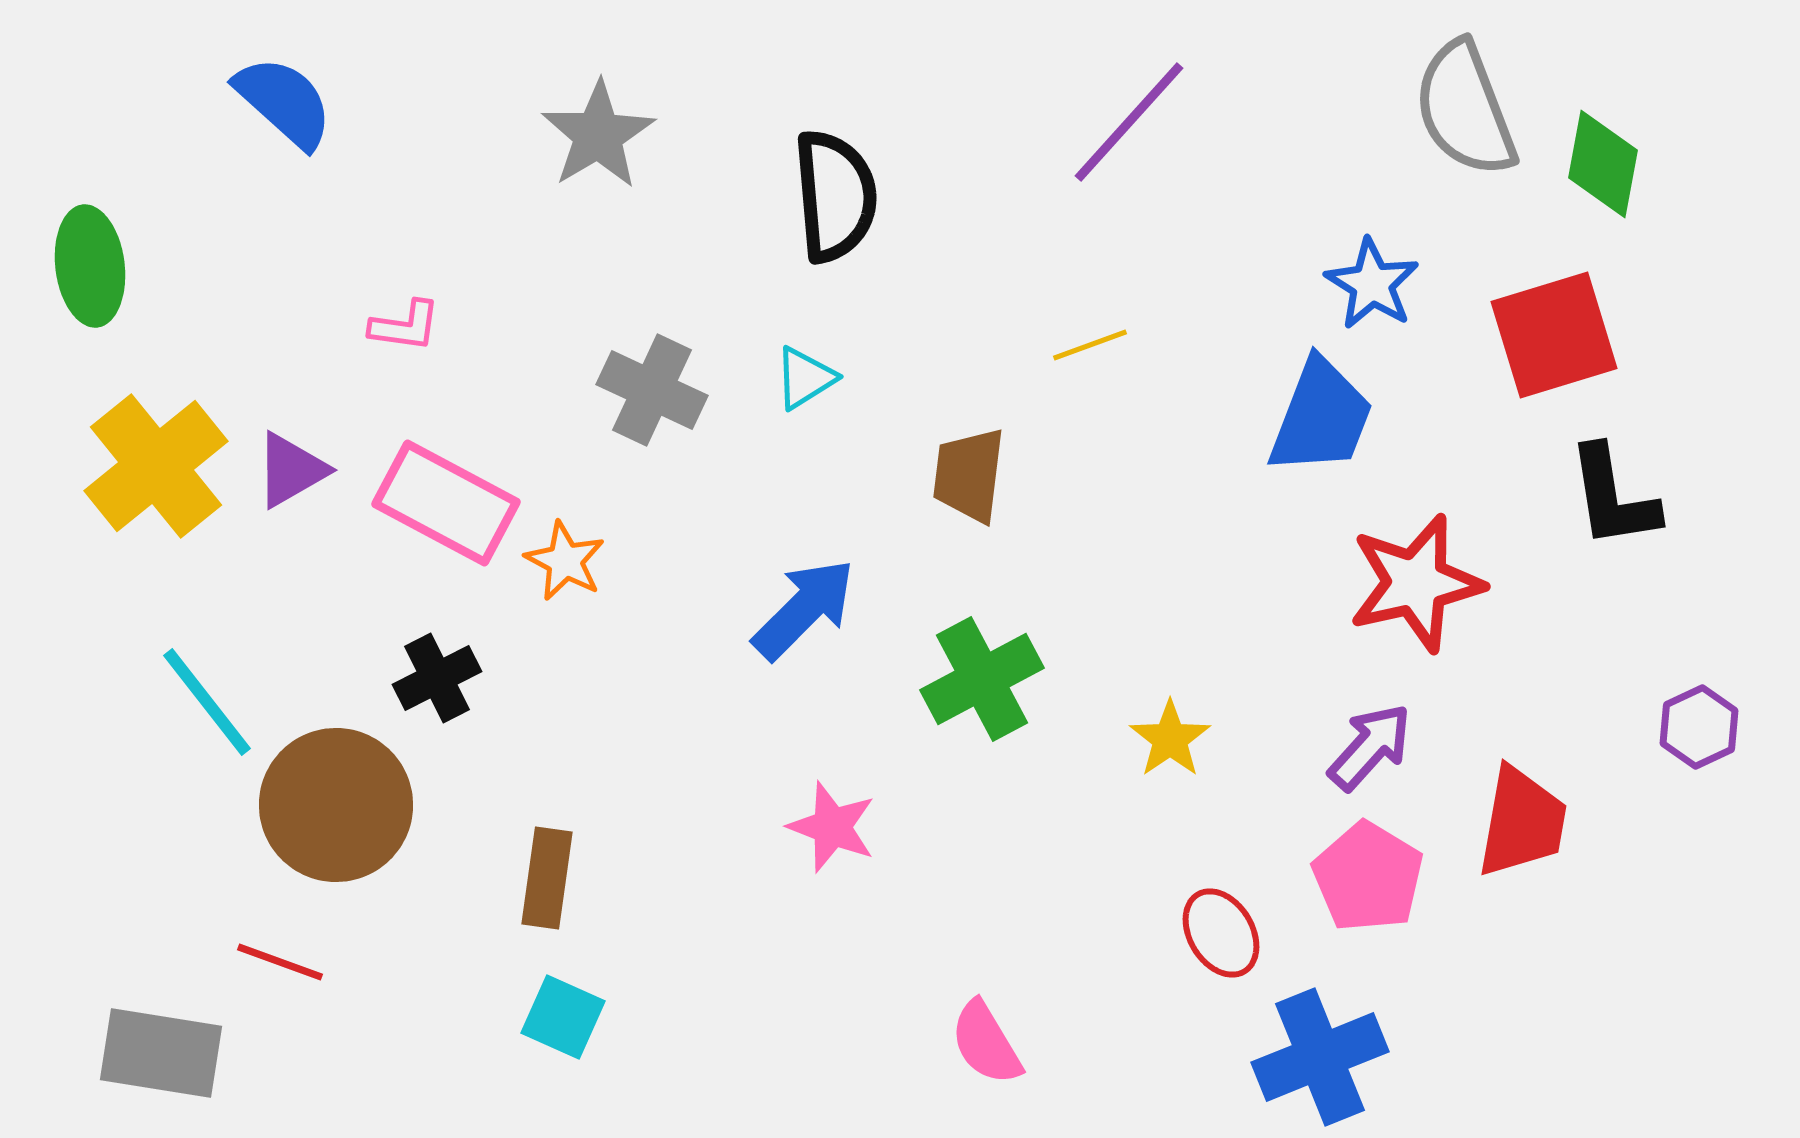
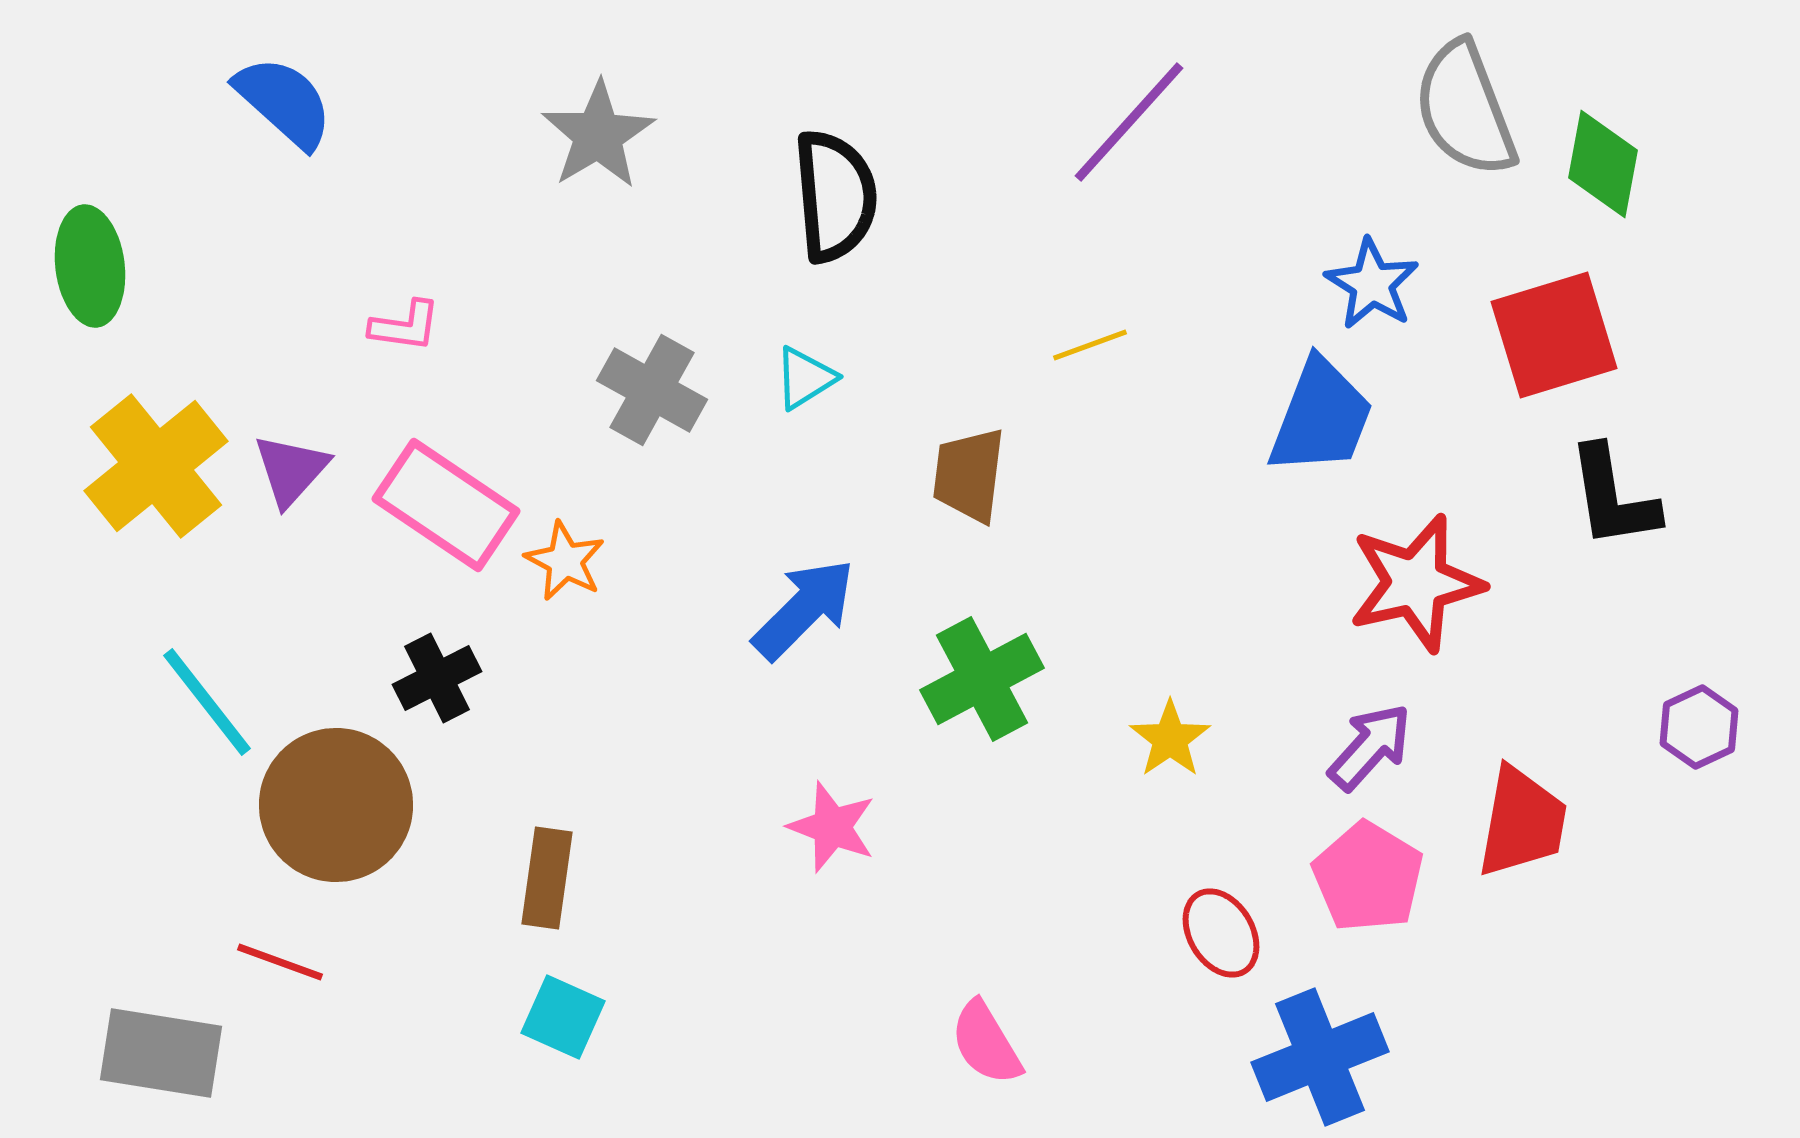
gray cross: rotated 4 degrees clockwise
purple triangle: rotated 18 degrees counterclockwise
pink rectangle: moved 2 px down; rotated 6 degrees clockwise
